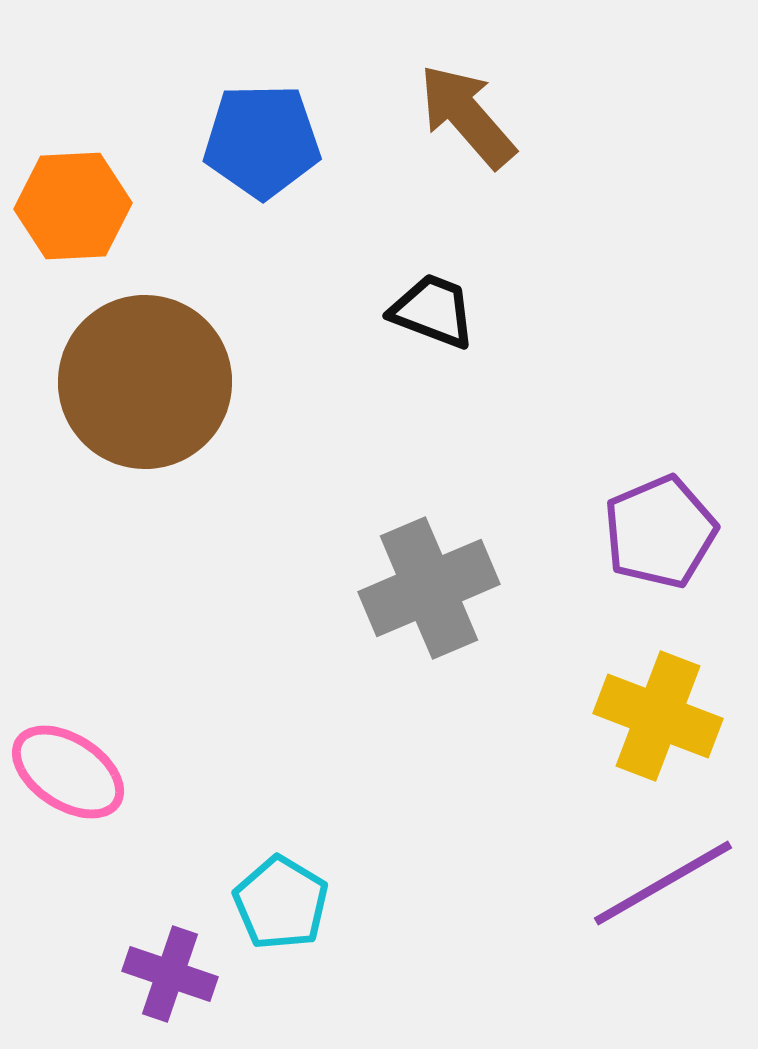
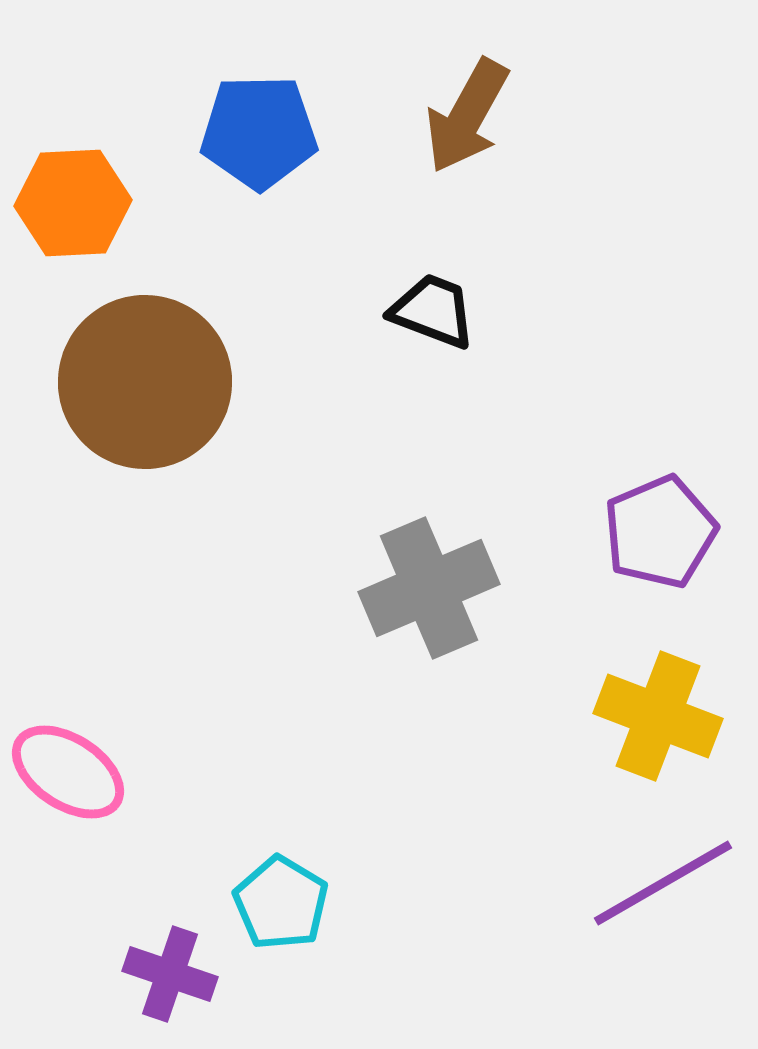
brown arrow: rotated 110 degrees counterclockwise
blue pentagon: moved 3 px left, 9 px up
orange hexagon: moved 3 px up
